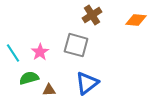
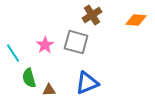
gray square: moved 3 px up
pink star: moved 5 px right, 7 px up
green semicircle: rotated 90 degrees counterclockwise
blue triangle: rotated 15 degrees clockwise
